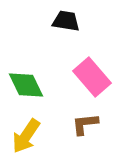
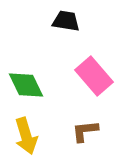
pink rectangle: moved 2 px right, 1 px up
brown L-shape: moved 7 px down
yellow arrow: rotated 51 degrees counterclockwise
